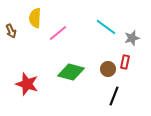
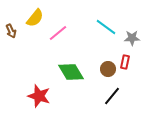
yellow semicircle: rotated 144 degrees counterclockwise
gray star: rotated 14 degrees clockwise
green diamond: rotated 44 degrees clockwise
red star: moved 12 px right, 12 px down
black line: moved 2 px left; rotated 18 degrees clockwise
